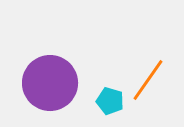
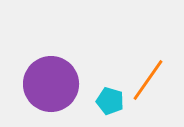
purple circle: moved 1 px right, 1 px down
